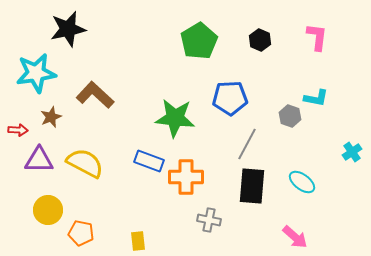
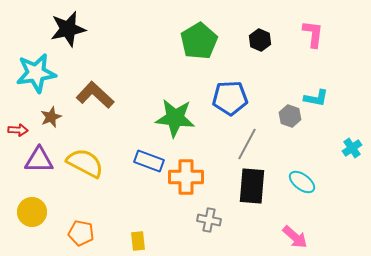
pink L-shape: moved 4 px left, 3 px up
cyan cross: moved 4 px up
yellow circle: moved 16 px left, 2 px down
